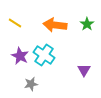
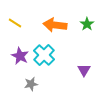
cyan cross: rotated 10 degrees clockwise
